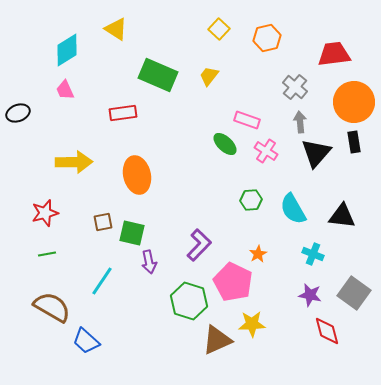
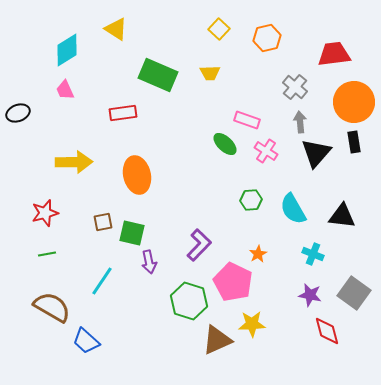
yellow trapezoid at (209, 76): moved 1 px right, 3 px up; rotated 130 degrees counterclockwise
